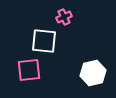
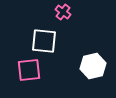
pink cross: moved 1 px left, 5 px up; rotated 28 degrees counterclockwise
white hexagon: moved 7 px up
